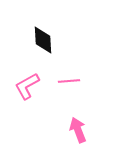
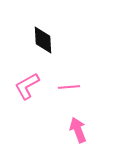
pink line: moved 6 px down
